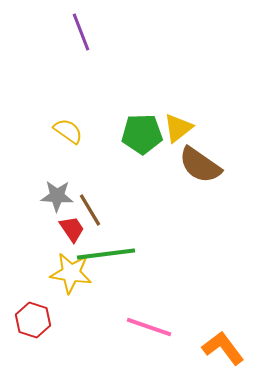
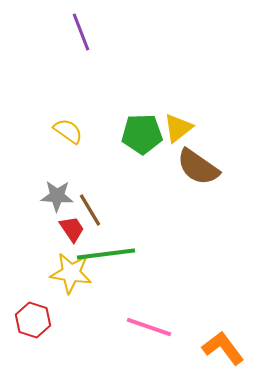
brown semicircle: moved 2 px left, 2 px down
